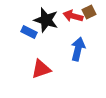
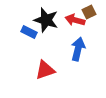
red arrow: moved 2 px right, 4 px down
red triangle: moved 4 px right, 1 px down
